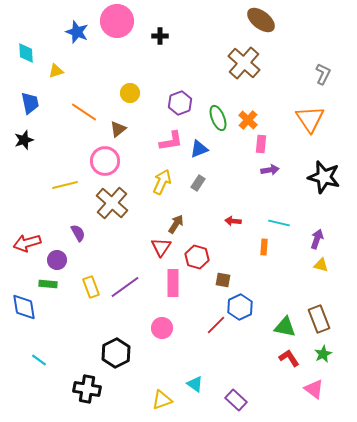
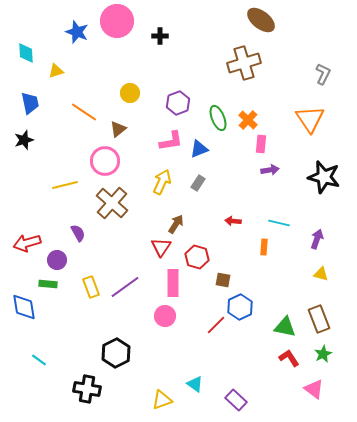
brown cross at (244, 63): rotated 32 degrees clockwise
purple hexagon at (180, 103): moved 2 px left
yellow triangle at (321, 265): moved 9 px down
pink circle at (162, 328): moved 3 px right, 12 px up
